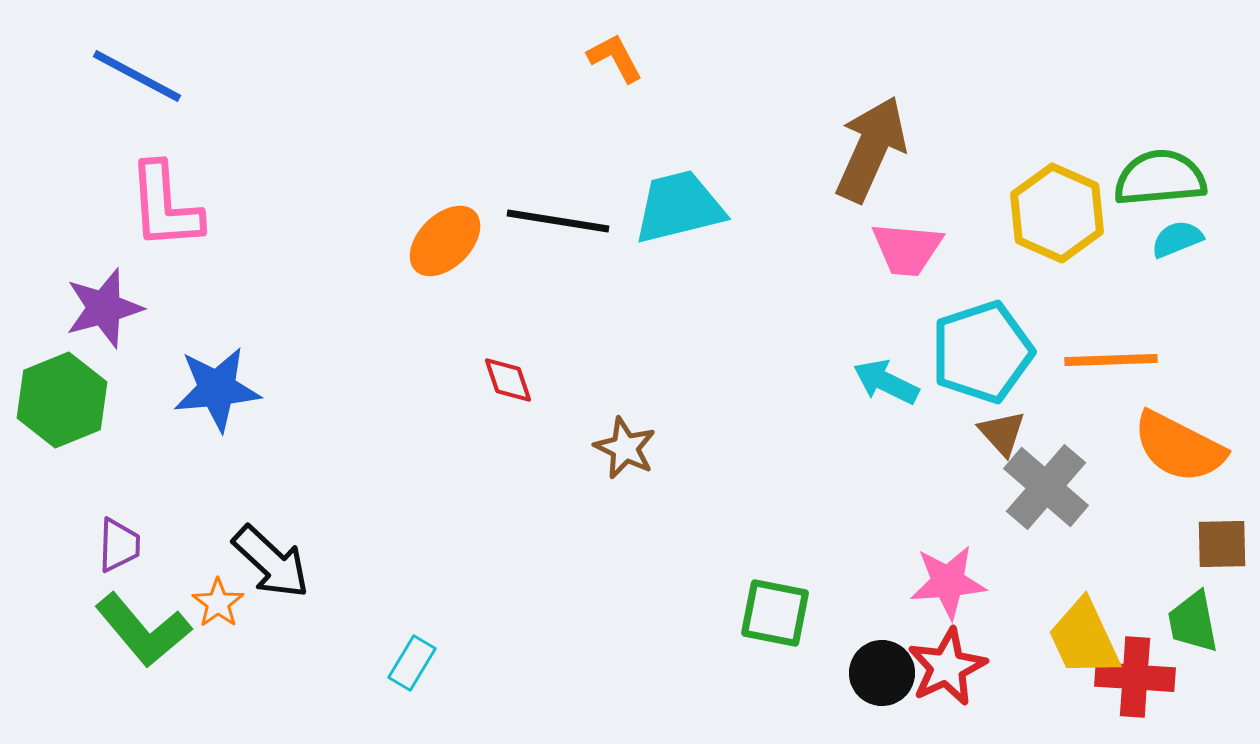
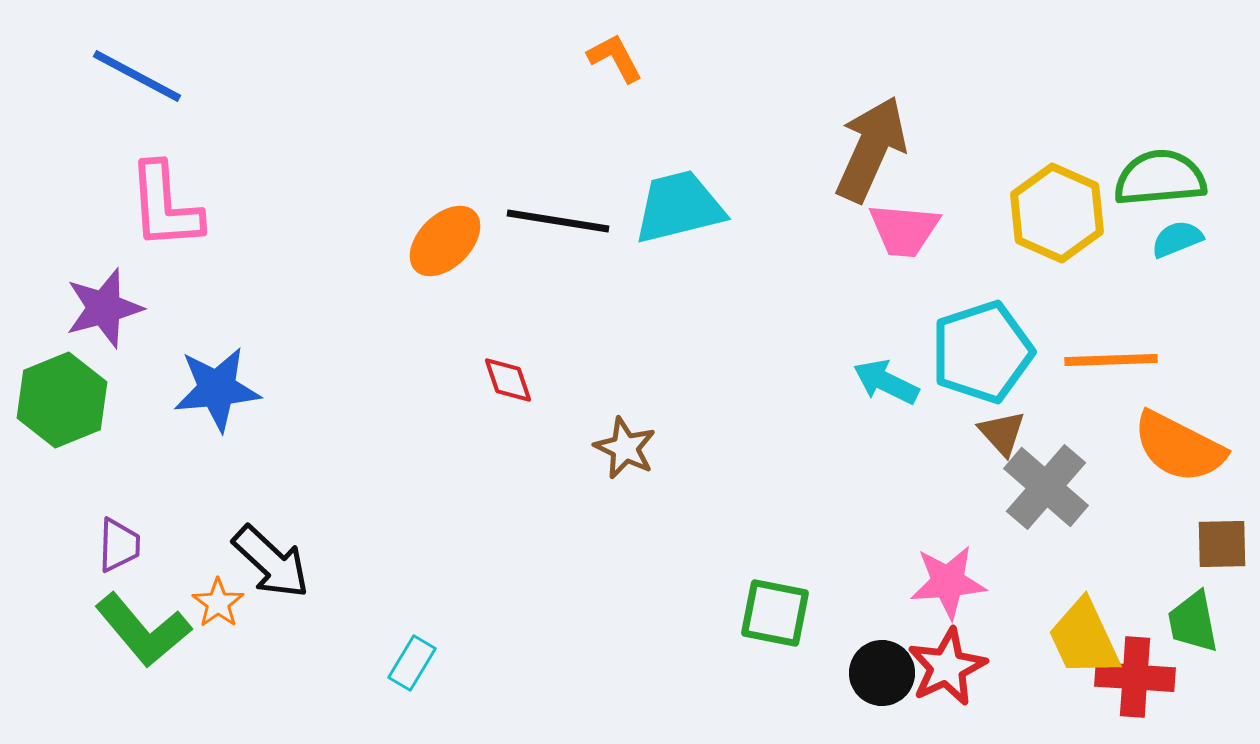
pink trapezoid: moved 3 px left, 19 px up
